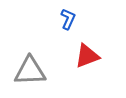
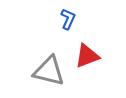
gray triangle: moved 19 px right; rotated 16 degrees clockwise
